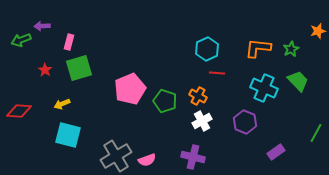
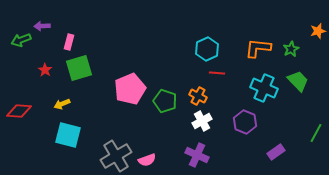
purple cross: moved 4 px right, 2 px up; rotated 10 degrees clockwise
